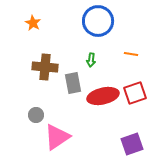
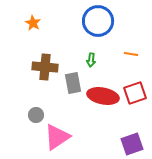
red ellipse: rotated 24 degrees clockwise
